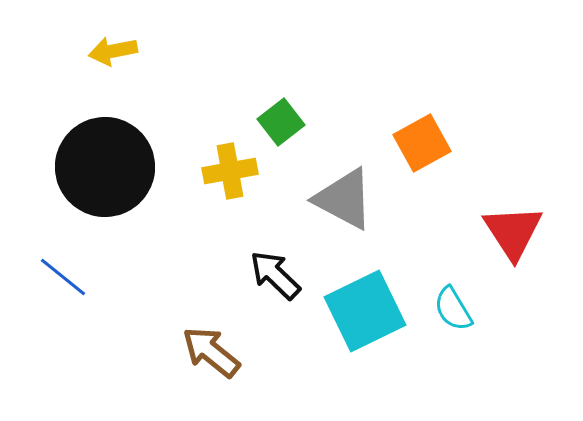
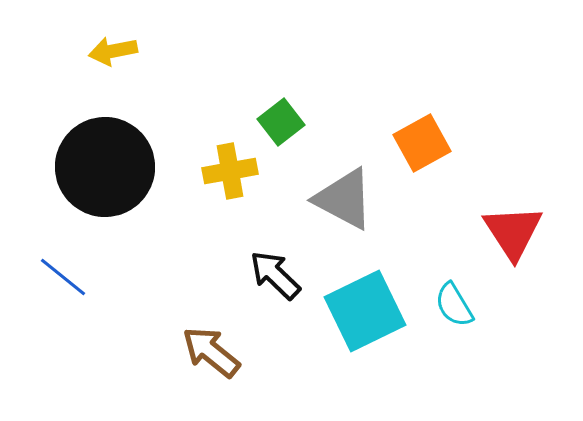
cyan semicircle: moved 1 px right, 4 px up
